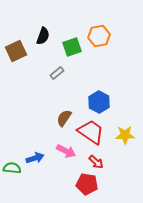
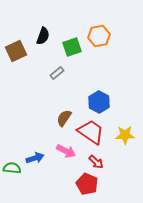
red pentagon: rotated 15 degrees clockwise
